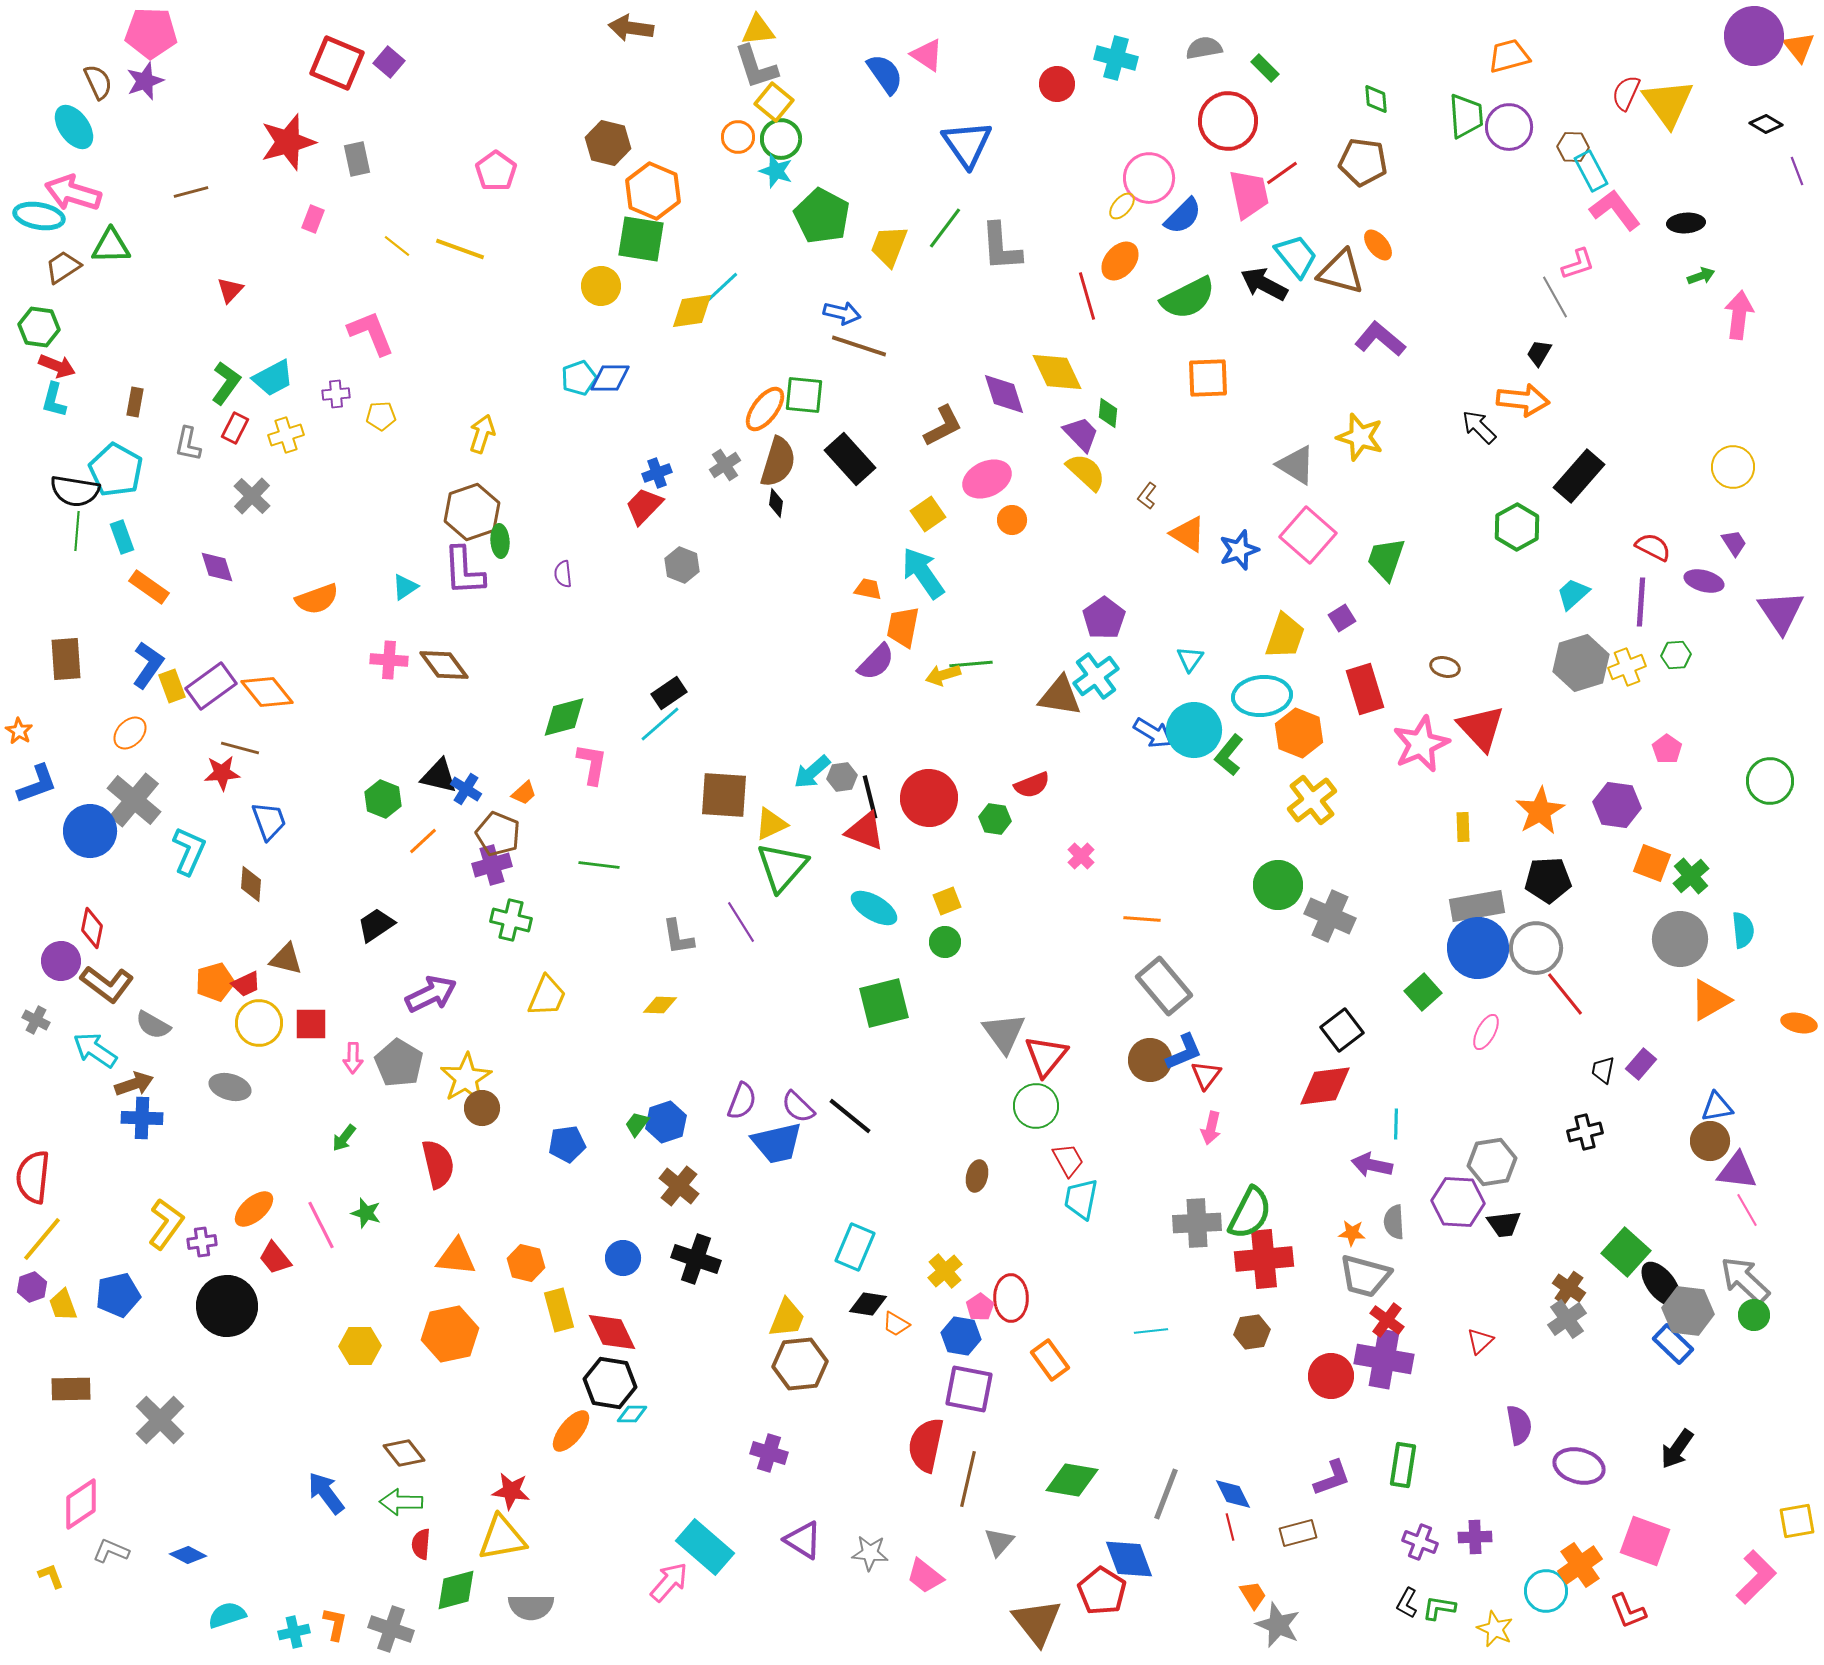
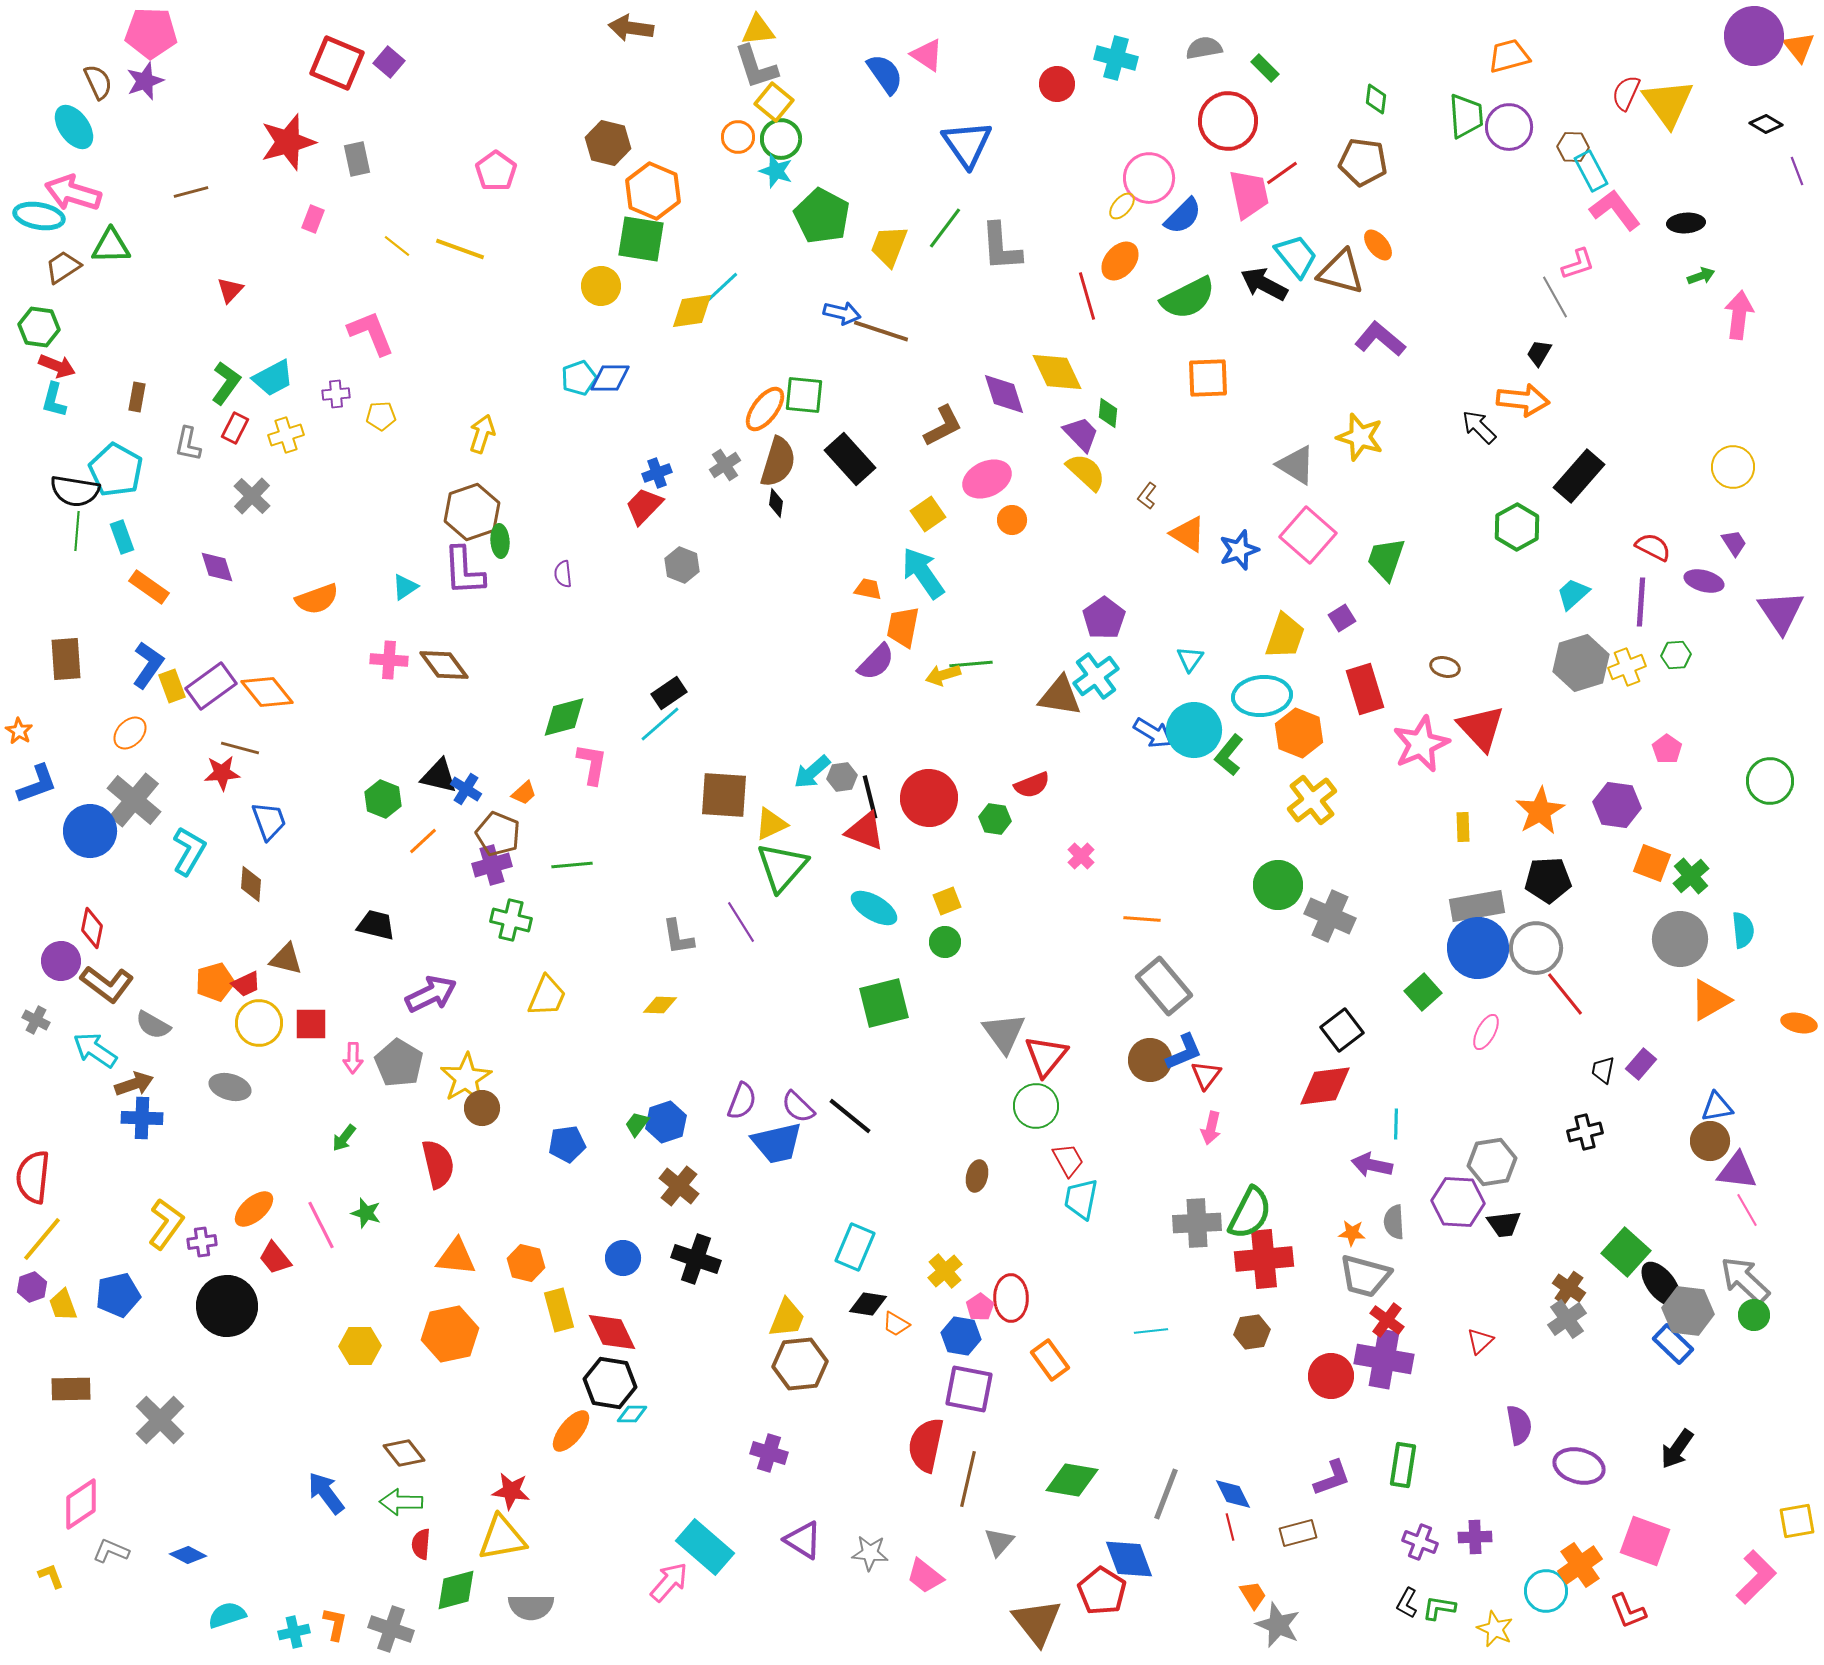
green diamond at (1376, 99): rotated 12 degrees clockwise
brown line at (859, 346): moved 22 px right, 15 px up
brown rectangle at (135, 402): moved 2 px right, 5 px up
cyan L-shape at (189, 851): rotated 6 degrees clockwise
green line at (599, 865): moved 27 px left; rotated 12 degrees counterclockwise
black trapezoid at (376, 925): rotated 48 degrees clockwise
